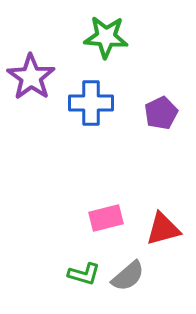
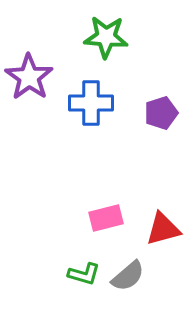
purple star: moved 2 px left
purple pentagon: rotated 8 degrees clockwise
